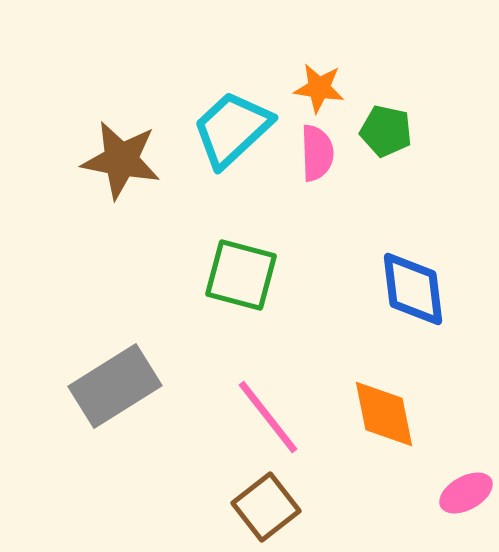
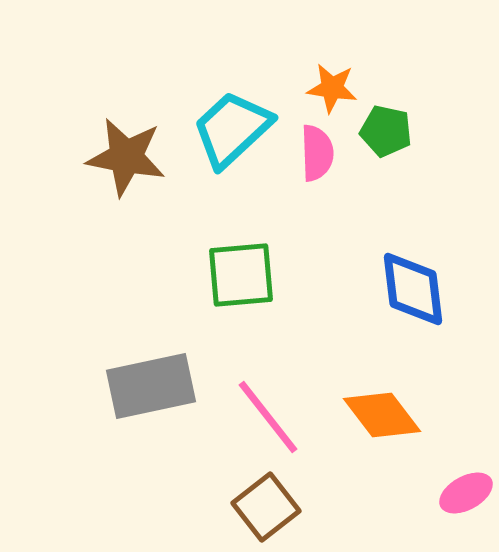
orange star: moved 13 px right
brown star: moved 5 px right, 3 px up
green square: rotated 20 degrees counterclockwise
gray rectangle: moved 36 px right; rotated 20 degrees clockwise
orange diamond: moved 2 px left, 1 px down; rotated 26 degrees counterclockwise
